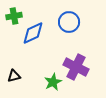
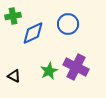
green cross: moved 1 px left
blue circle: moved 1 px left, 2 px down
black triangle: rotated 40 degrees clockwise
green star: moved 4 px left, 11 px up
